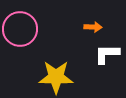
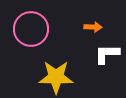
pink circle: moved 11 px right
